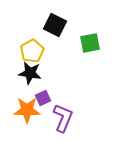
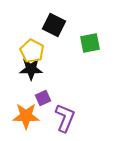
black square: moved 1 px left
yellow pentagon: rotated 15 degrees counterclockwise
black star: moved 1 px right, 4 px up; rotated 10 degrees counterclockwise
orange star: moved 1 px left, 6 px down
purple L-shape: moved 2 px right
